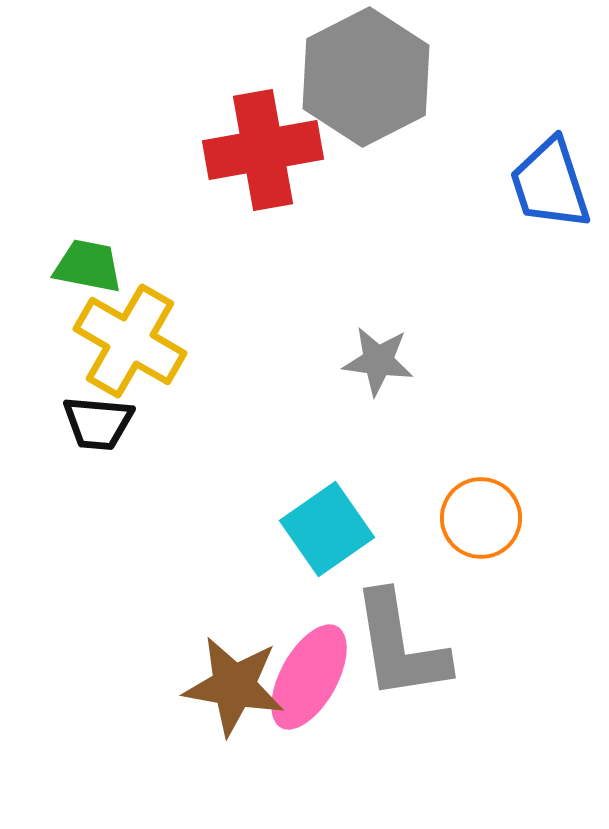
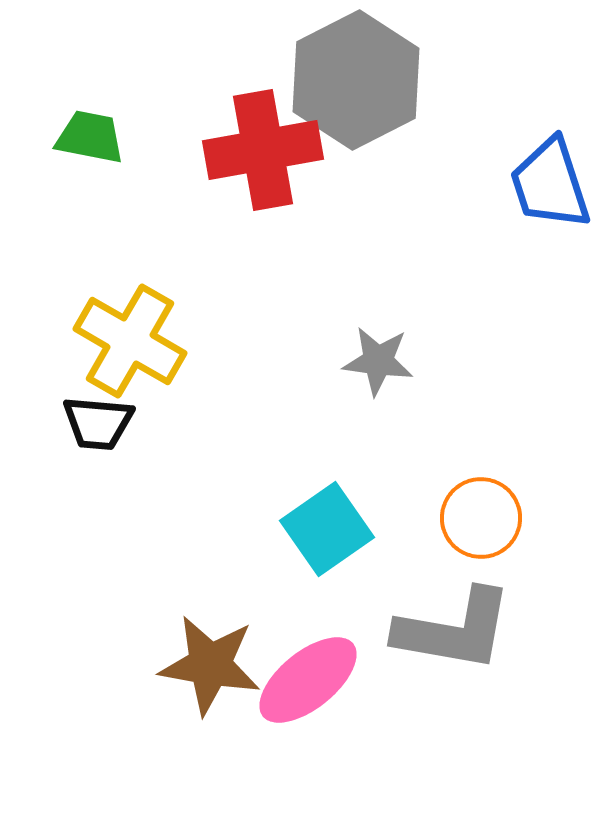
gray hexagon: moved 10 px left, 3 px down
green trapezoid: moved 2 px right, 129 px up
gray L-shape: moved 54 px right, 16 px up; rotated 71 degrees counterclockwise
pink ellipse: moved 1 px left, 3 px down; rotated 22 degrees clockwise
brown star: moved 24 px left, 21 px up
